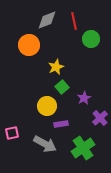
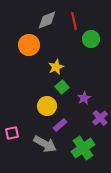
purple rectangle: moved 1 px left, 1 px down; rotated 32 degrees counterclockwise
